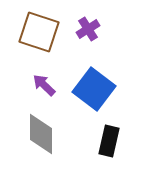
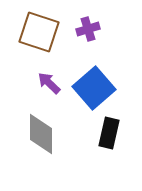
purple cross: rotated 15 degrees clockwise
purple arrow: moved 5 px right, 2 px up
blue square: moved 1 px up; rotated 12 degrees clockwise
black rectangle: moved 8 px up
